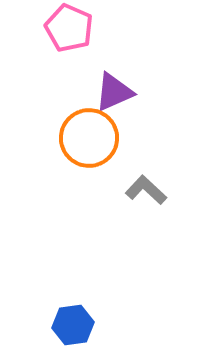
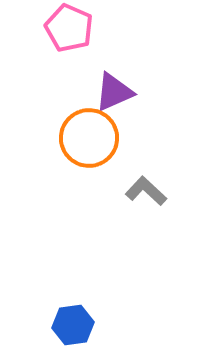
gray L-shape: moved 1 px down
